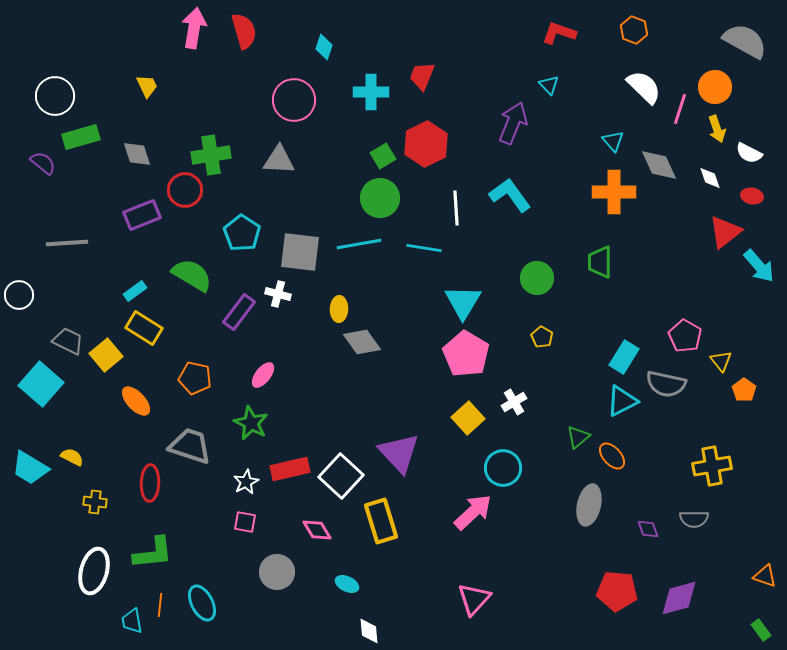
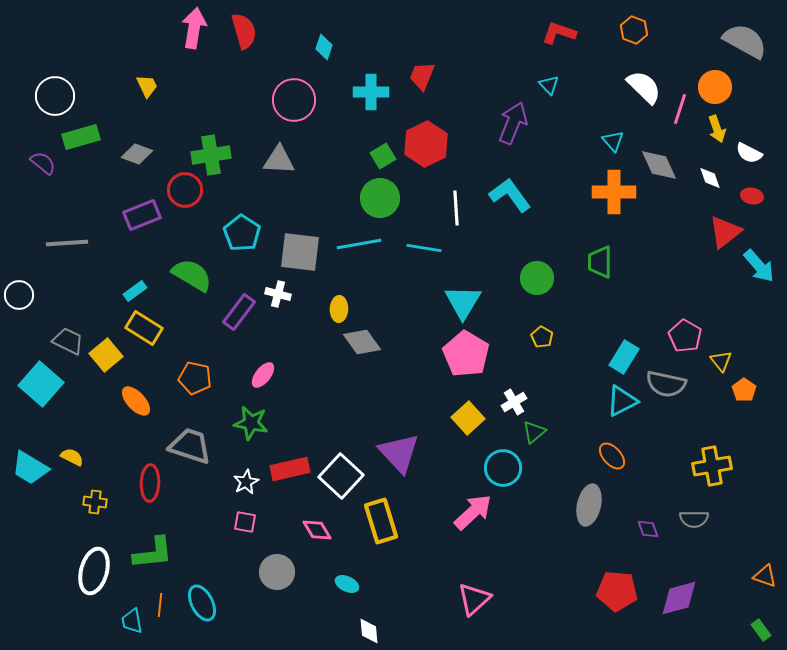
gray diamond at (137, 154): rotated 52 degrees counterclockwise
green star at (251, 423): rotated 16 degrees counterclockwise
green triangle at (578, 437): moved 44 px left, 5 px up
pink triangle at (474, 599): rotated 6 degrees clockwise
